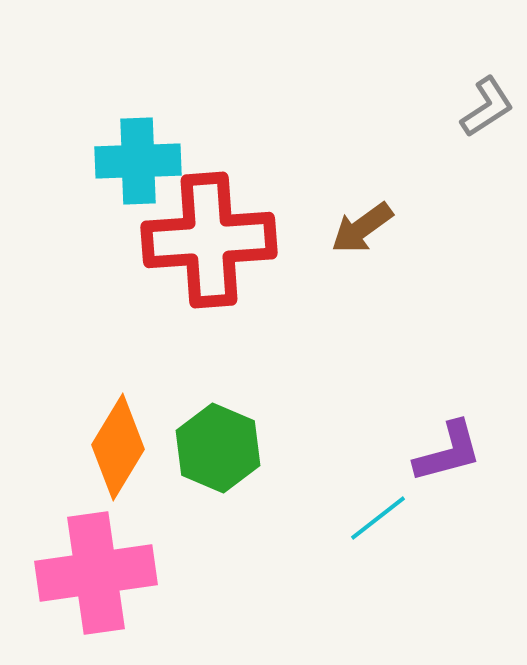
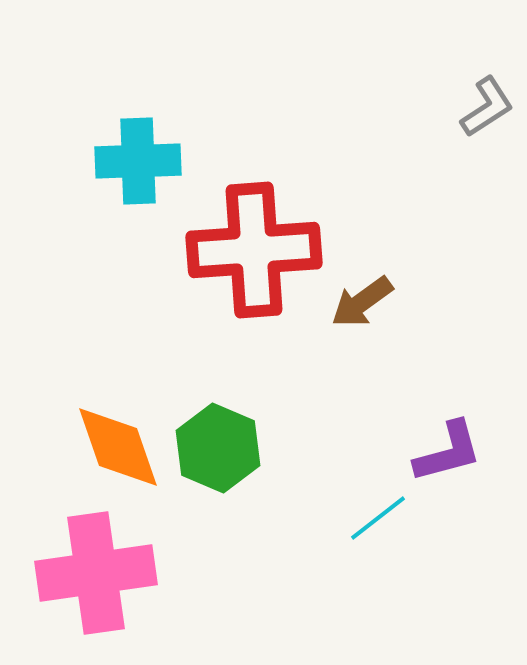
brown arrow: moved 74 px down
red cross: moved 45 px right, 10 px down
orange diamond: rotated 50 degrees counterclockwise
